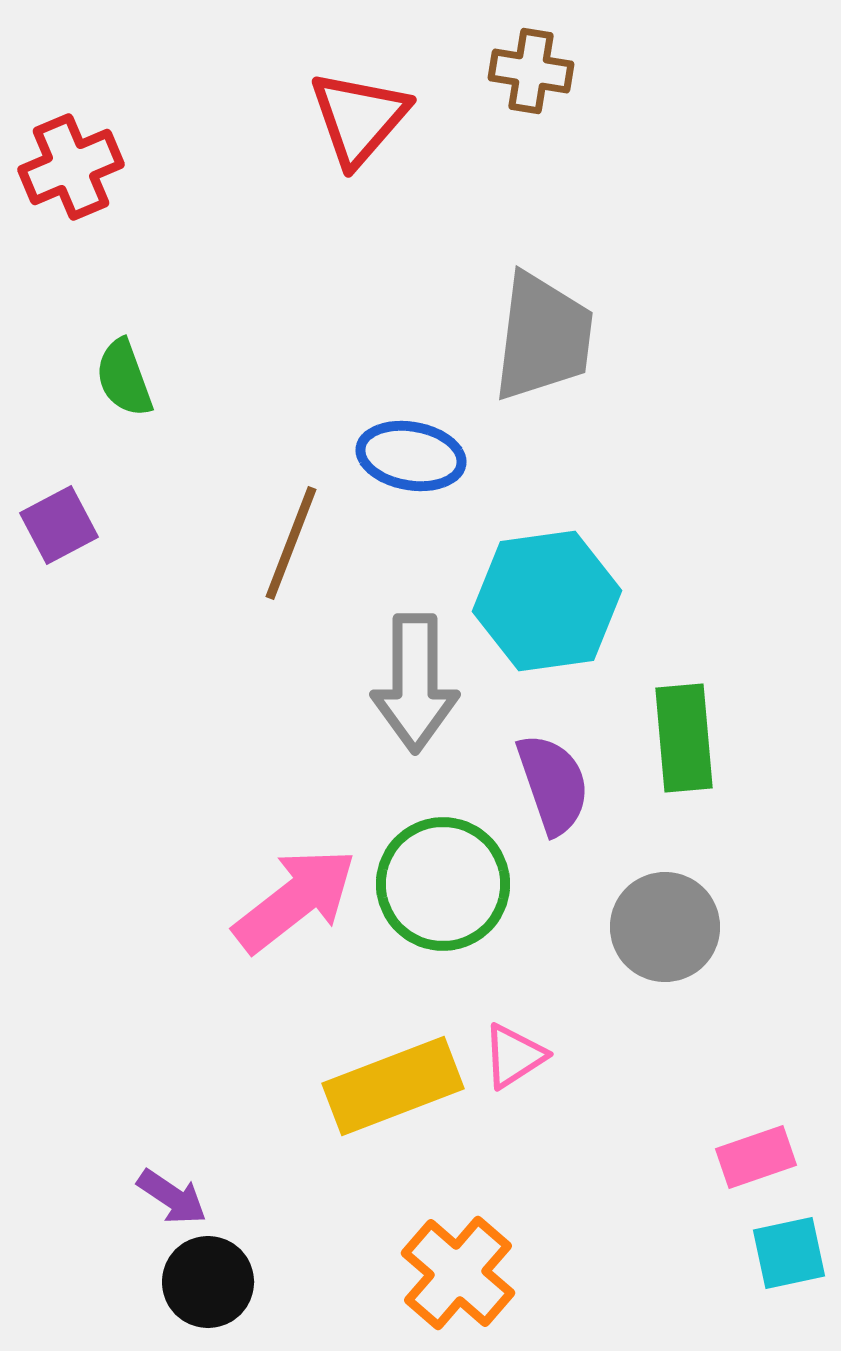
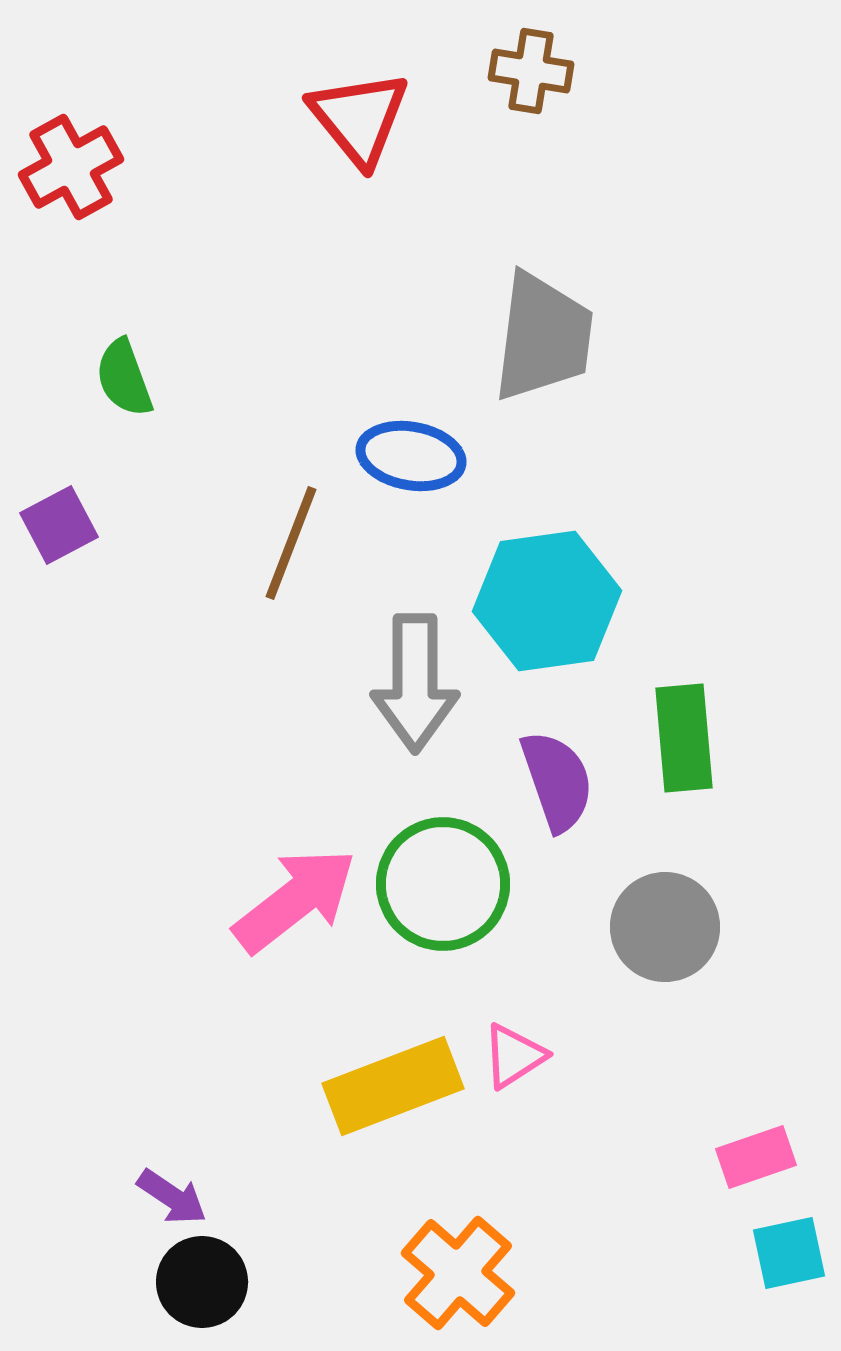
red triangle: rotated 20 degrees counterclockwise
red cross: rotated 6 degrees counterclockwise
purple semicircle: moved 4 px right, 3 px up
black circle: moved 6 px left
